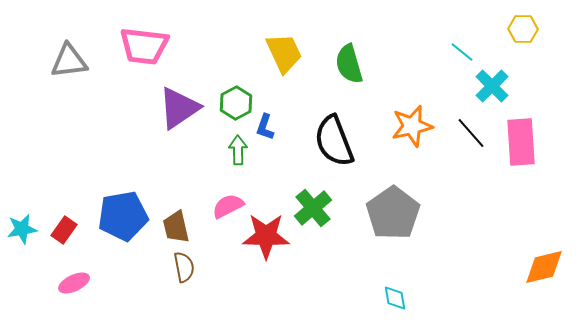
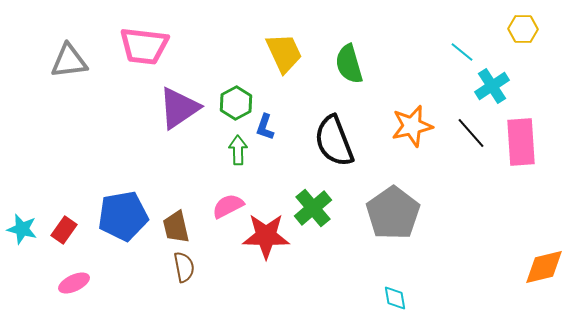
cyan cross: rotated 12 degrees clockwise
cyan star: rotated 24 degrees clockwise
